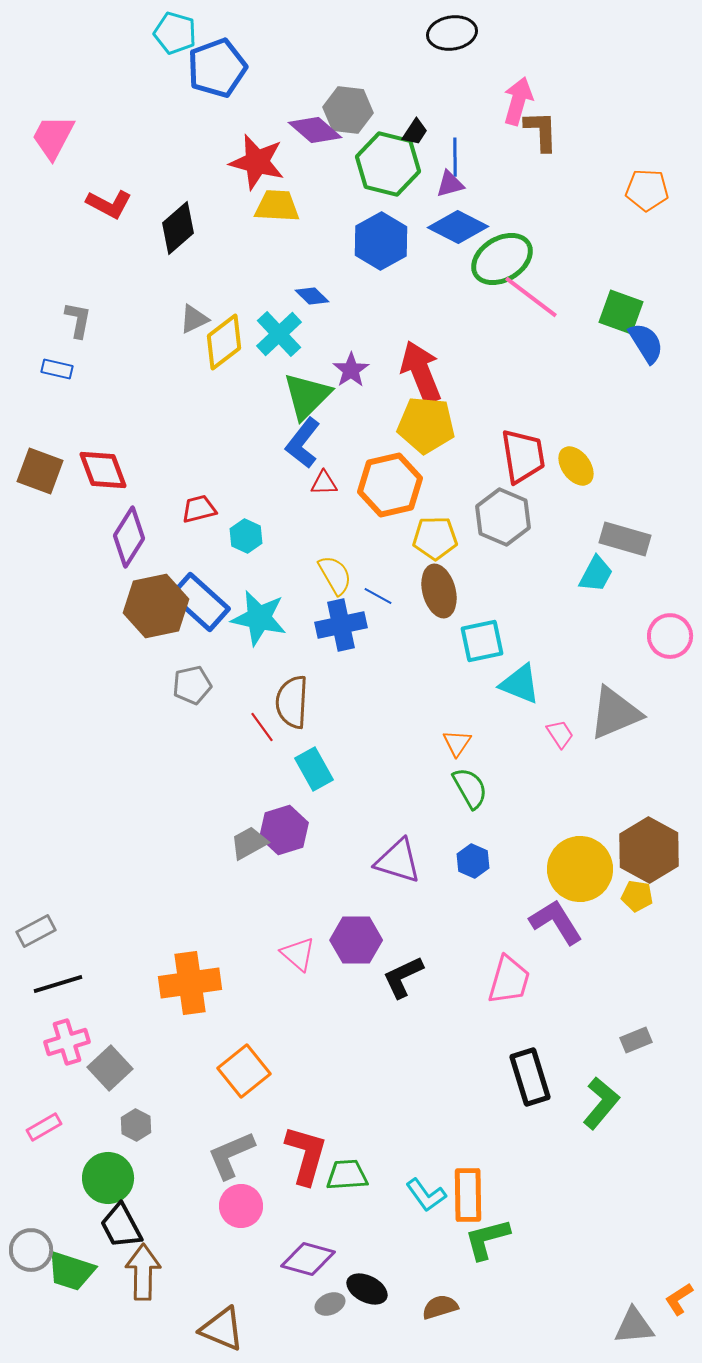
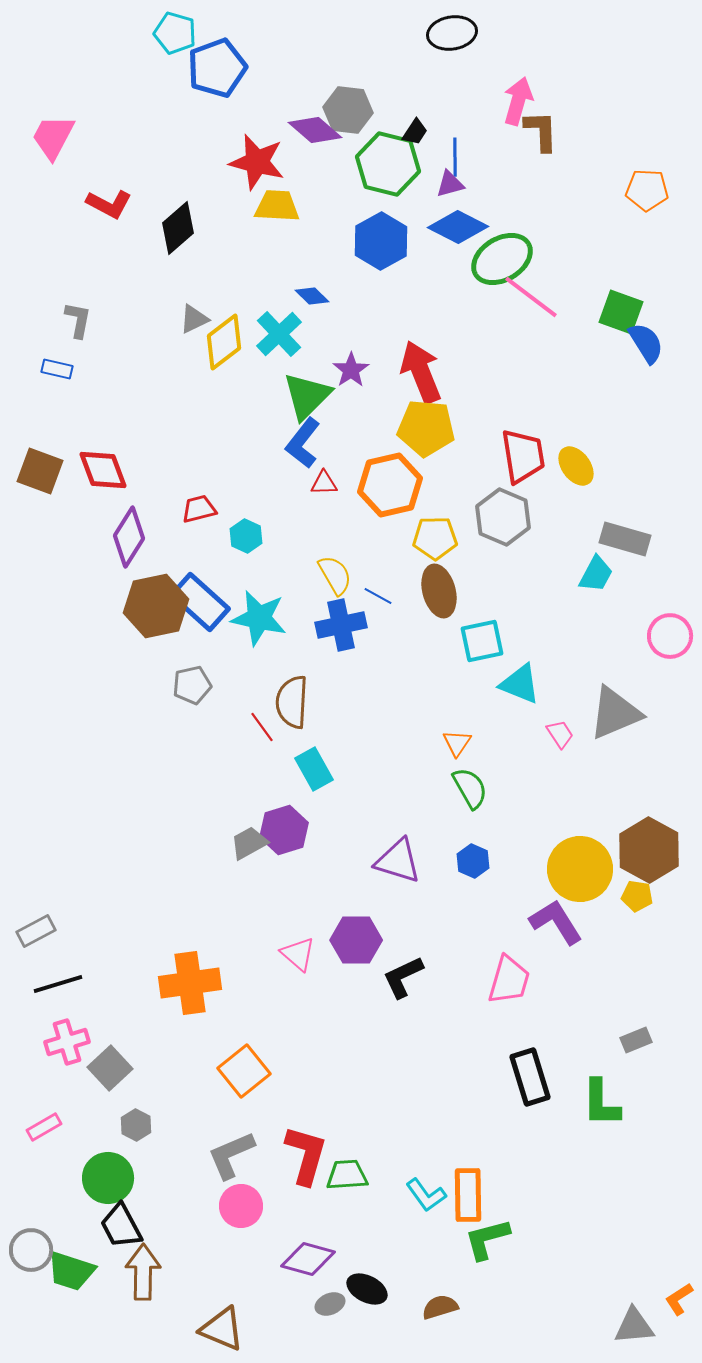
yellow pentagon at (426, 425): moved 3 px down
green L-shape at (601, 1103): rotated 140 degrees clockwise
